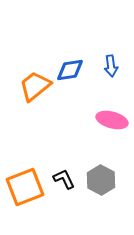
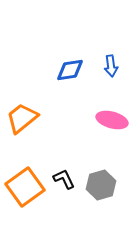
orange trapezoid: moved 13 px left, 32 px down
gray hexagon: moved 5 px down; rotated 16 degrees clockwise
orange square: rotated 15 degrees counterclockwise
